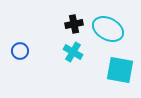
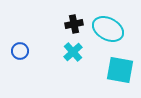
cyan cross: rotated 18 degrees clockwise
